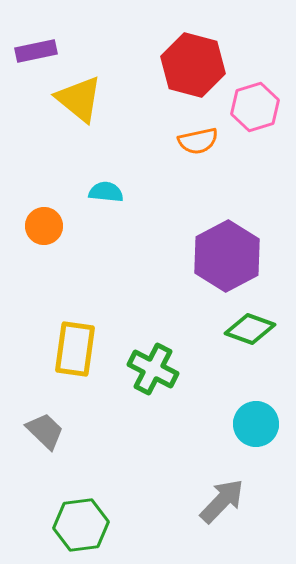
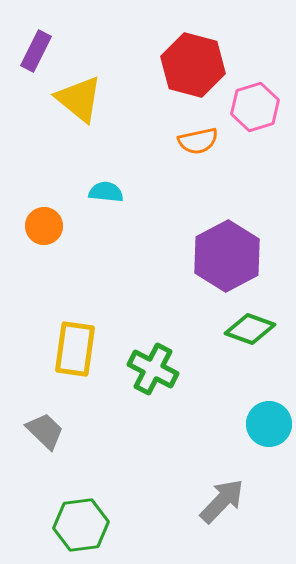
purple rectangle: rotated 51 degrees counterclockwise
cyan circle: moved 13 px right
